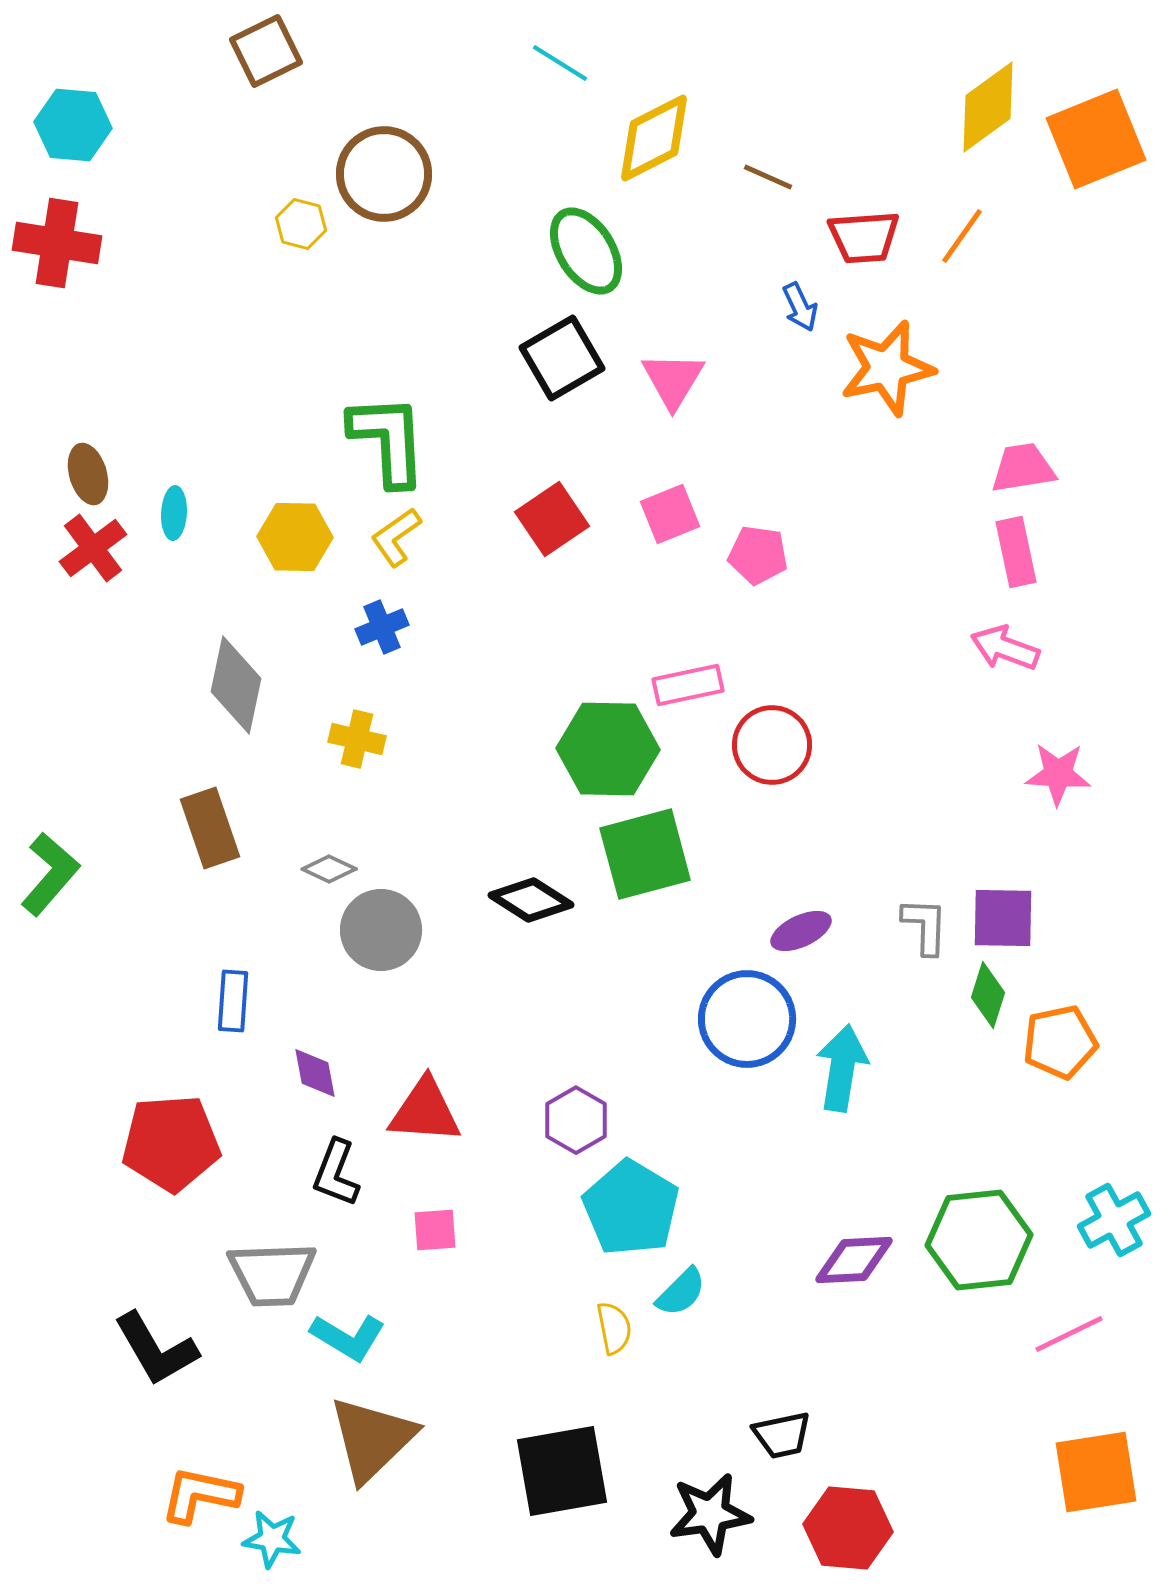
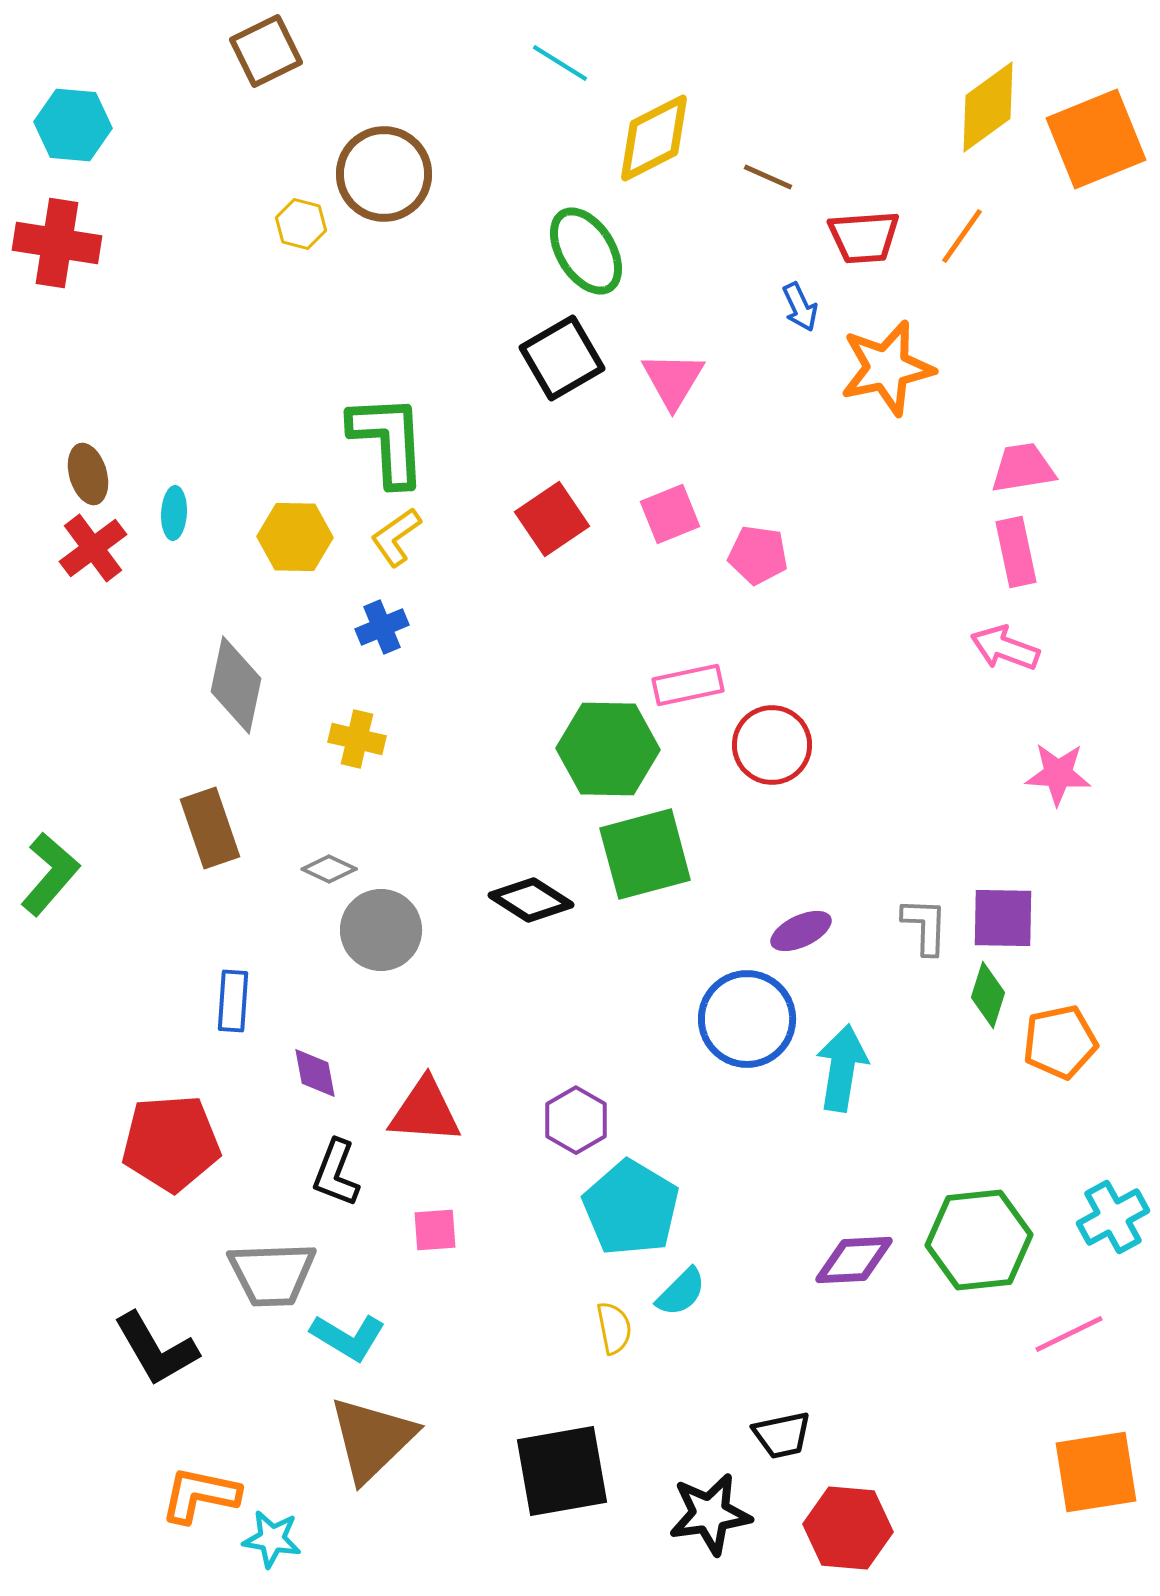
cyan cross at (1114, 1220): moved 1 px left, 3 px up
